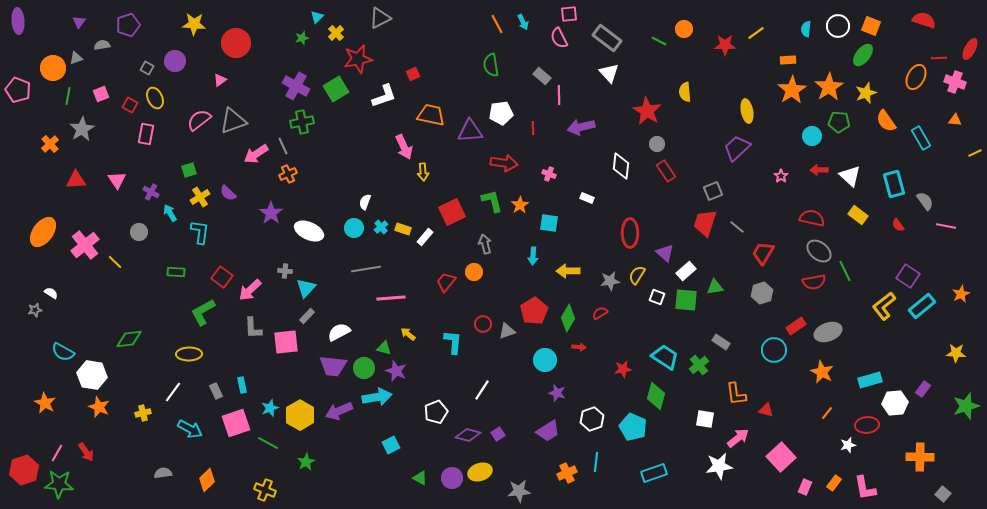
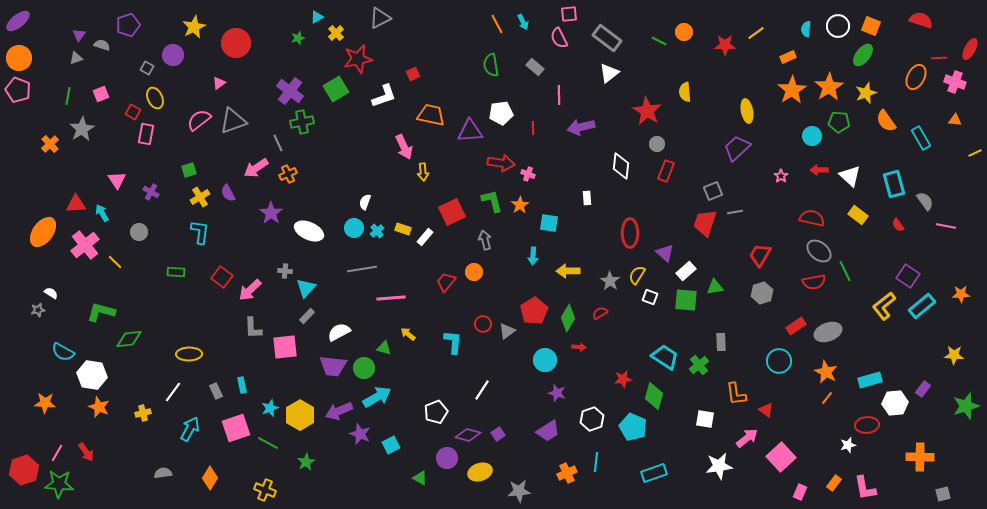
cyan triangle at (317, 17): rotated 16 degrees clockwise
red semicircle at (924, 20): moved 3 px left
purple ellipse at (18, 21): rotated 55 degrees clockwise
purple triangle at (79, 22): moved 13 px down
yellow star at (194, 24): moved 3 px down; rotated 30 degrees counterclockwise
orange circle at (684, 29): moved 3 px down
green star at (302, 38): moved 4 px left
gray semicircle at (102, 45): rotated 28 degrees clockwise
orange rectangle at (788, 60): moved 3 px up; rotated 21 degrees counterclockwise
purple circle at (175, 61): moved 2 px left, 6 px up
orange circle at (53, 68): moved 34 px left, 10 px up
white triangle at (609, 73): rotated 35 degrees clockwise
gray rectangle at (542, 76): moved 7 px left, 9 px up
pink triangle at (220, 80): moved 1 px left, 3 px down
purple cross at (296, 86): moved 6 px left, 5 px down; rotated 8 degrees clockwise
red square at (130, 105): moved 3 px right, 7 px down
gray line at (283, 146): moved 5 px left, 3 px up
pink arrow at (256, 154): moved 14 px down
red arrow at (504, 163): moved 3 px left
red rectangle at (666, 171): rotated 55 degrees clockwise
pink cross at (549, 174): moved 21 px left
red triangle at (76, 180): moved 24 px down
purple semicircle at (228, 193): rotated 18 degrees clockwise
white rectangle at (587, 198): rotated 64 degrees clockwise
cyan arrow at (170, 213): moved 68 px left
cyan cross at (381, 227): moved 4 px left, 4 px down
gray line at (737, 227): moved 2 px left, 15 px up; rotated 49 degrees counterclockwise
gray arrow at (485, 244): moved 4 px up
red trapezoid at (763, 253): moved 3 px left, 2 px down
gray line at (366, 269): moved 4 px left
gray star at (610, 281): rotated 30 degrees counterclockwise
orange star at (961, 294): rotated 24 degrees clockwise
white square at (657, 297): moved 7 px left
gray star at (35, 310): moved 3 px right
green L-shape at (203, 312): moved 102 px left; rotated 44 degrees clockwise
gray triangle at (507, 331): rotated 18 degrees counterclockwise
pink square at (286, 342): moved 1 px left, 5 px down
gray rectangle at (721, 342): rotated 54 degrees clockwise
cyan circle at (774, 350): moved 5 px right, 11 px down
yellow star at (956, 353): moved 2 px left, 2 px down
red star at (623, 369): moved 10 px down
purple star at (396, 371): moved 36 px left, 63 px down
orange star at (822, 372): moved 4 px right
green diamond at (656, 396): moved 2 px left
cyan arrow at (377, 397): rotated 20 degrees counterclockwise
orange star at (45, 403): rotated 25 degrees counterclockwise
red triangle at (766, 410): rotated 21 degrees clockwise
orange line at (827, 413): moved 15 px up
pink square at (236, 423): moved 5 px down
cyan arrow at (190, 429): rotated 90 degrees counterclockwise
pink arrow at (738, 438): moved 9 px right
purple circle at (452, 478): moved 5 px left, 20 px up
orange diamond at (207, 480): moved 3 px right, 2 px up; rotated 15 degrees counterclockwise
pink rectangle at (805, 487): moved 5 px left, 5 px down
gray square at (943, 494): rotated 35 degrees clockwise
